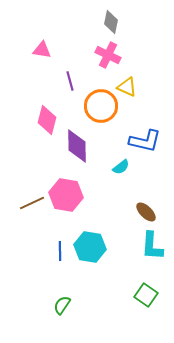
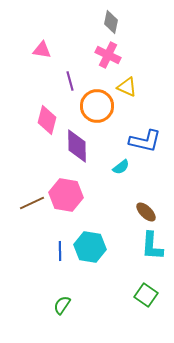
orange circle: moved 4 px left
